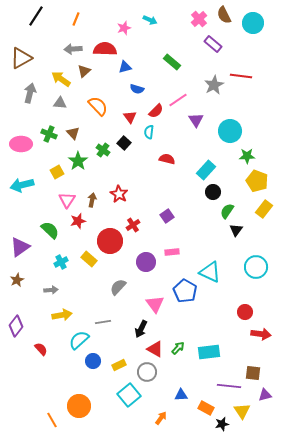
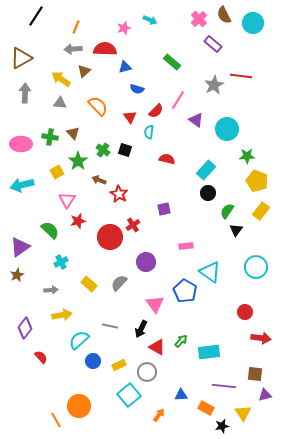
orange line at (76, 19): moved 8 px down
gray arrow at (30, 93): moved 5 px left; rotated 12 degrees counterclockwise
pink line at (178, 100): rotated 24 degrees counterclockwise
purple triangle at (196, 120): rotated 21 degrees counterclockwise
cyan circle at (230, 131): moved 3 px left, 2 px up
green cross at (49, 134): moved 1 px right, 3 px down; rotated 14 degrees counterclockwise
black square at (124, 143): moved 1 px right, 7 px down; rotated 24 degrees counterclockwise
black circle at (213, 192): moved 5 px left, 1 px down
brown arrow at (92, 200): moved 7 px right, 20 px up; rotated 80 degrees counterclockwise
yellow rectangle at (264, 209): moved 3 px left, 2 px down
purple square at (167, 216): moved 3 px left, 7 px up; rotated 24 degrees clockwise
red circle at (110, 241): moved 4 px up
pink rectangle at (172, 252): moved 14 px right, 6 px up
yellow rectangle at (89, 259): moved 25 px down
cyan triangle at (210, 272): rotated 10 degrees clockwise
brown star at (17, 280): moved 5 px up
gray semicircle at (118, 287): moved 1 px right, 4 px up
gray line at (103, 322): moved 7 px right, 4 px down; rotated 21 degrees clockwise
purple diamond at (16, 326): moved 9 px right, 2 px down
red arrow at (261, 334): moved 4 px down
green arrow at (178, 348): moved 3 px right, 7 px up
red semicircle at (41, 349): moved 8 px down
red triangle at (155, 349): moved 2 px right, 2 px up
brown square at (253, 373): moved 2 px right, 1 px down
purple line at (229, 386): moved 5 px left
yellow triangle at (242, 411): moved 1 px right, 2 px down
orange arrow at (161, 418): moved 2 px left, 3 px up
orange line at (52, 420): moved 4 px right
black star at (222, 424): moved 2 px down
